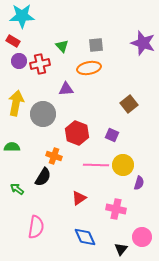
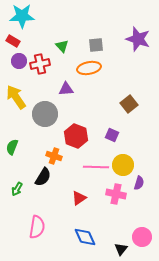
purple star: moved 5 px left, 4 px up
yellow arrow: moved 6 px up; rotated 45 degrees counterclockwise
gray circle: moved 2 px right
red hexagon: moved 1 px left, 3 px down
green semicircle: rotated 70 degrees counterclockwise
pink line: moved 2 px down
green arrow: rotated 96 degrees counterclockwise
pink cross: moved 15 px up
pink semicircle: moved 1 px right
